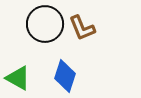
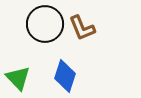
green triangle: rotated 16 degrees clockwise
